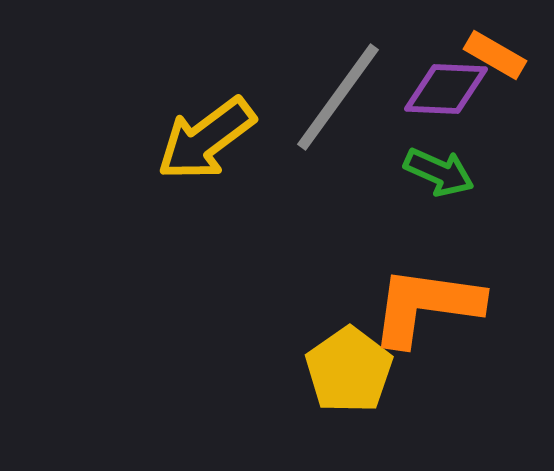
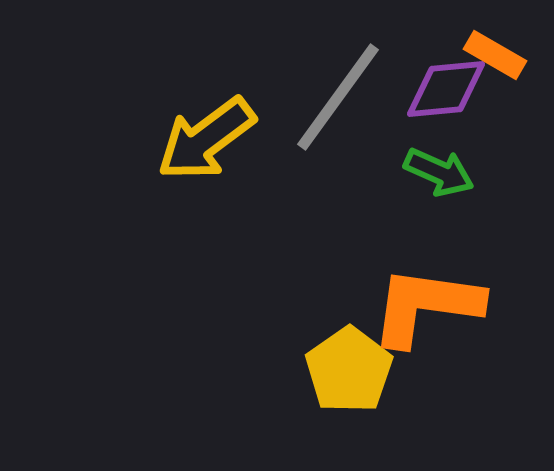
purple diamond: rotated 8 degrees counterclockwise
